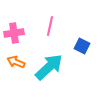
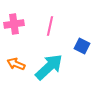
pink cross: moved 9 px up
orange arrow: moved 2 px down
